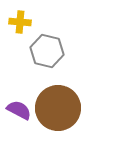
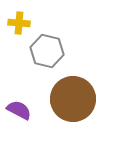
yellow cross: moved 1 px left, 1 px down
brown circle: moved 15 px right, 9 px up
